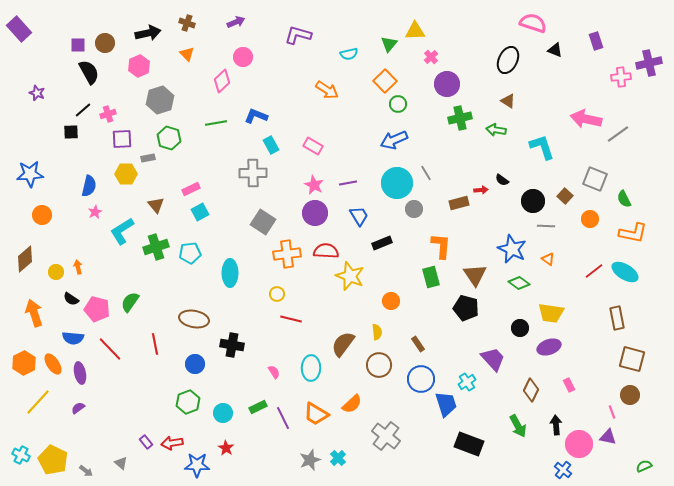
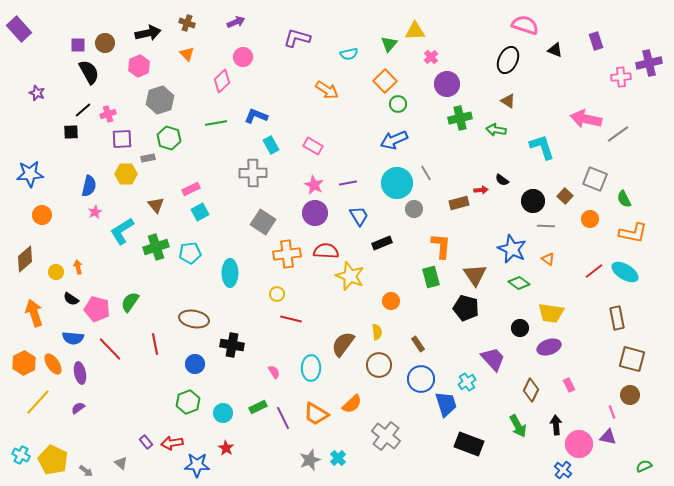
pink semicircle at (533, 23): moved 8 px left, 2 px down
purple L-shape at (298, 35): moved 1 px left, 3 px down
